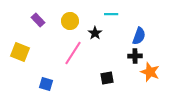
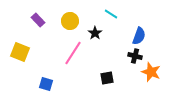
cyan line: rotated 32 degrees clockwise
black cross: rotated 16 degrees clockwise
orange star: moved 1 px right
